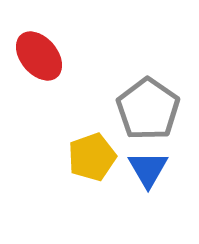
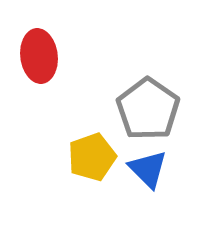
red ellipse: rotated 33 degrees clockwise
blue triangle: rotated 15 degrees counterclockwise
